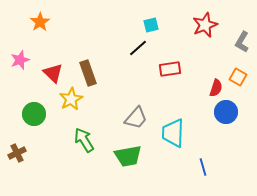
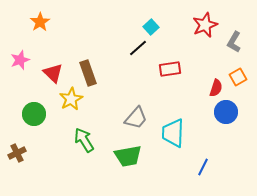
cyan square: moved 2 px down; rotated 28 degrees counterclockwise
gray L-shape: moved 8 px left
orange square: rotated 30 degrees clockwise
blue line: rotated 42 degrees clockwise
